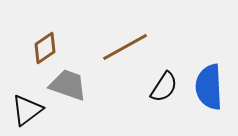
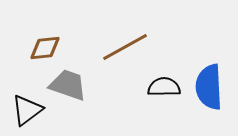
brown diamond: rotated 28 degrees clockwise
black semicircle: rotated 124 degrees counterclockwise
